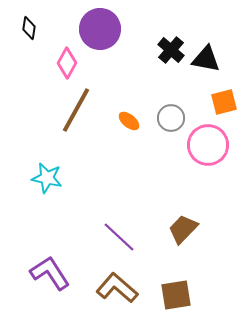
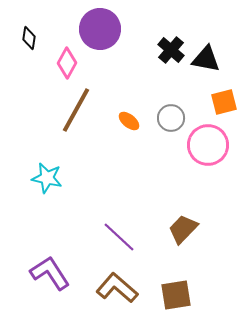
black diamond: moved 10 px down
